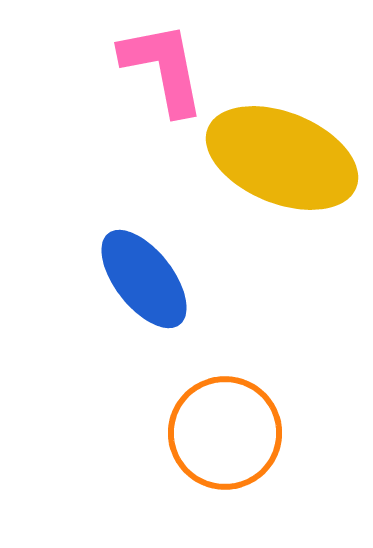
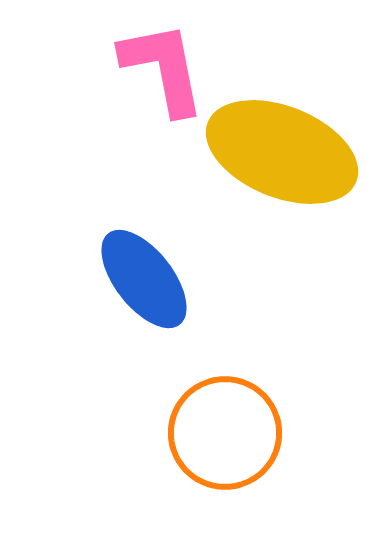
yellow ellipse: moved 6 px up
